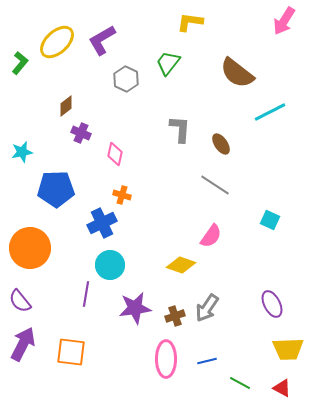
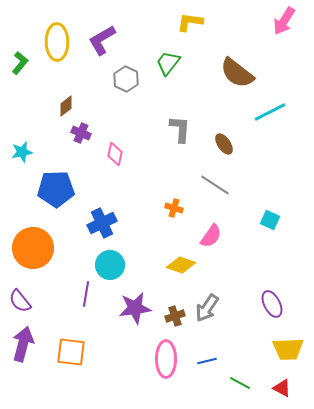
yellow ellipse: rotated 48 degrees counterclockwise
brown ellipse: moved 3 px right
orange cross: moved 52 px right, 13 px down
orange circle: moved 3 px right
purple arrow: rotated 12 degrees counterclockwise
